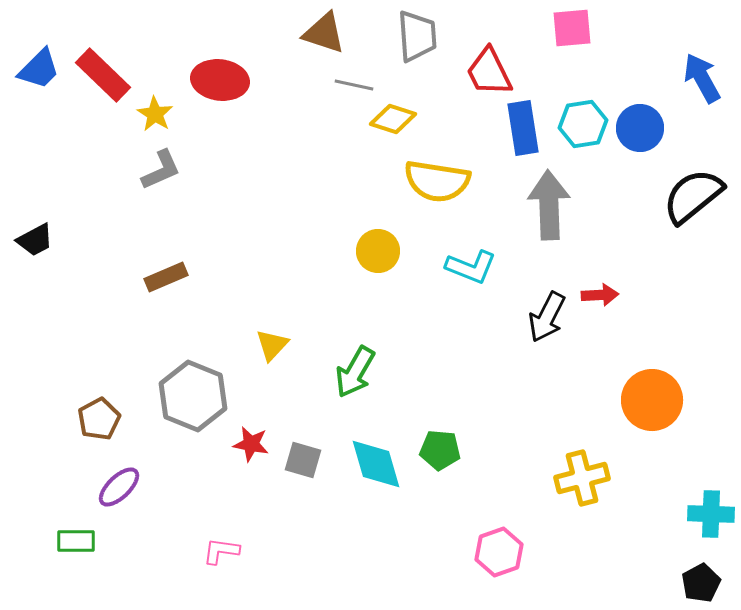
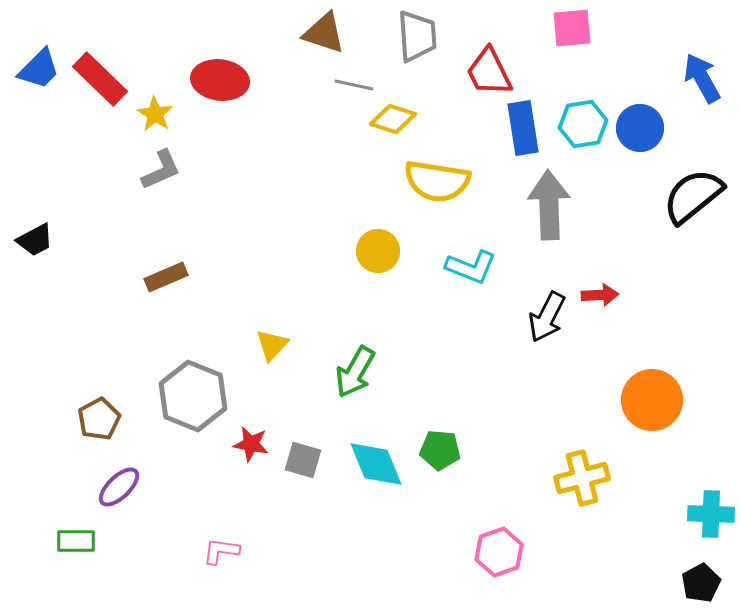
red rectangle: moved 3 px left, 4 px down
cyan diamond: rotated 6 degrees counterclockwise
